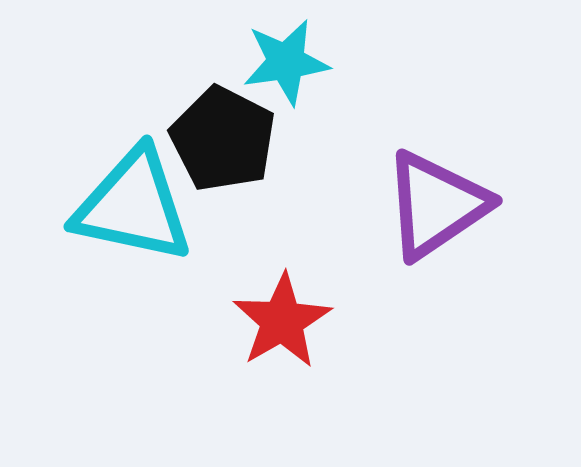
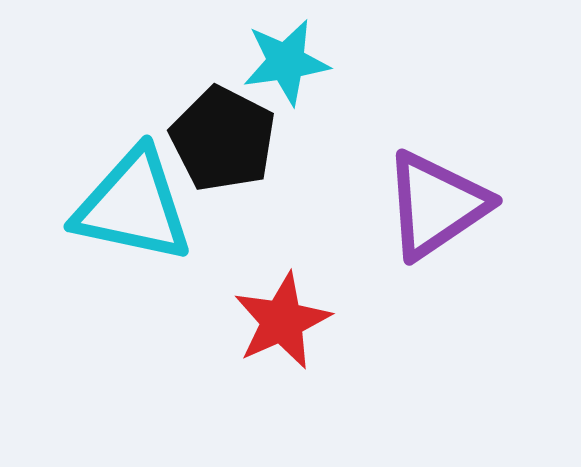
red star: rotated 6 degrees clockwise
